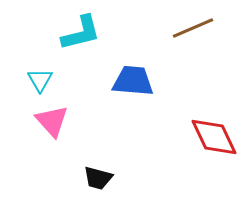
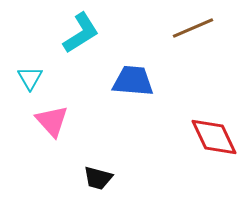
cyan L-shape: rotated 18 degrees counterclockwise
cyan triangle: moved 10 px left, 2 px up
